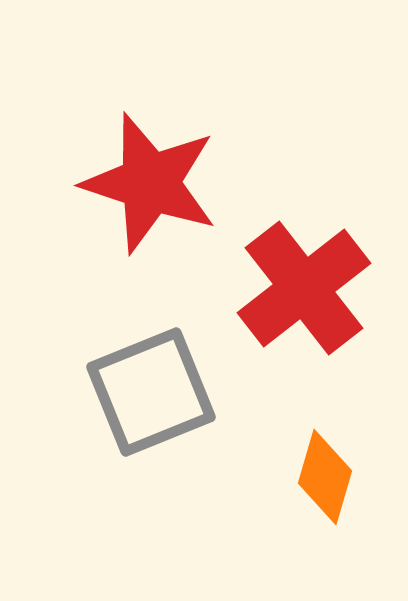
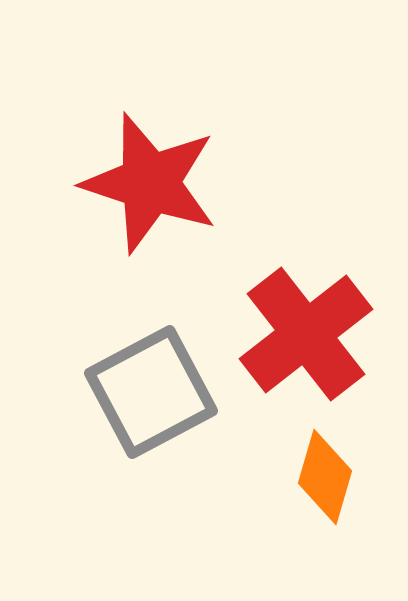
red cross: moved 2 px right, 46 px down
gray square: rotated 6 degrees counterclockwise
